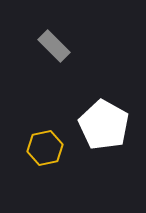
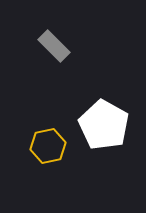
yellow hexagon: moved 3 px right, 2 px up
